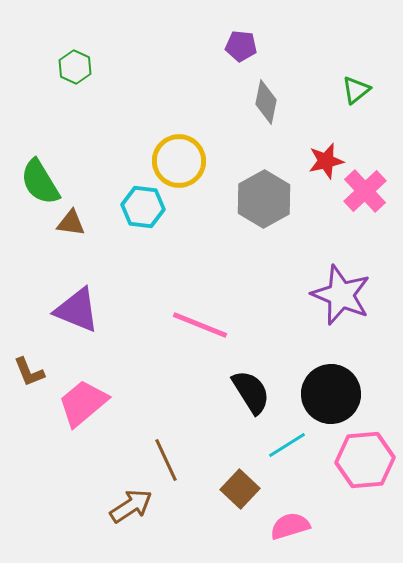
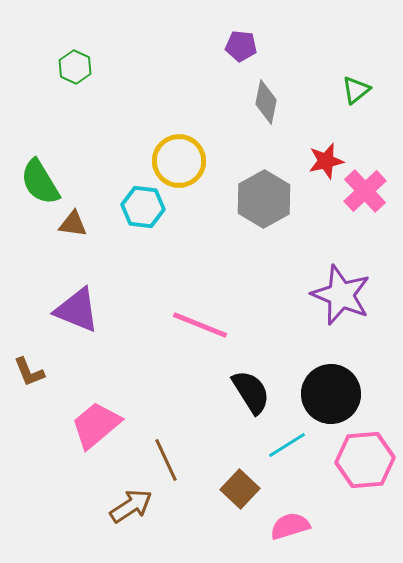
brown triangle: moved 2 px right, 1 px down
pink trapezoid: moved 13 px right, 22 px down
